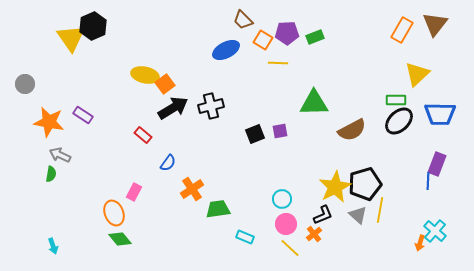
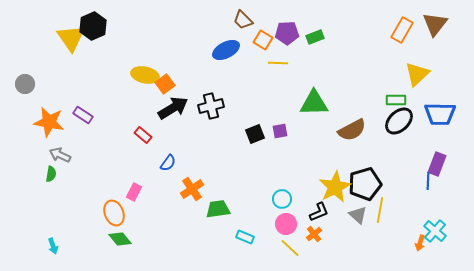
black L-shape at (323, 215): moved 4 px left, 3 px up
